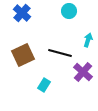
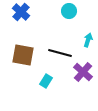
blue cross: moved 1 px left, 1 px up
brown square: rotated 35 degrees clockwise
cyan rectangle: moved 2 px right, 4 px up
